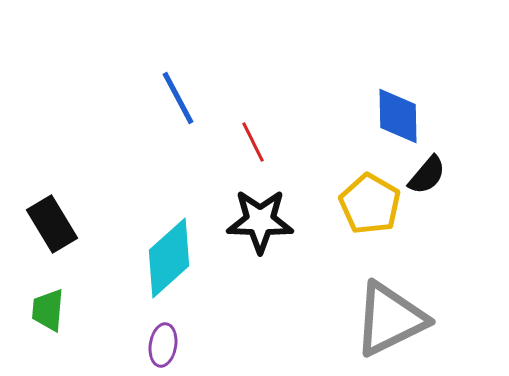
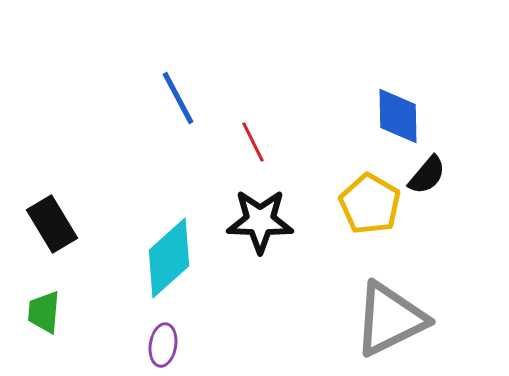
green trapezoid: moved 4 px left, 2 px down
